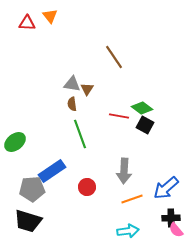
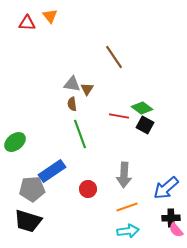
gray arrow: moved 4 px down
red circle: moved 1 px right, 2 px down
orange line: moved 5 px left, 8 px down
